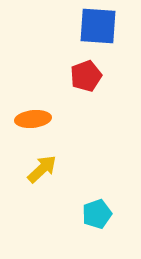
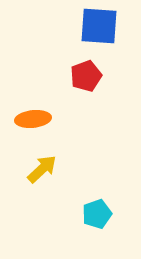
blue square: moved 1 px right
